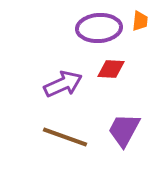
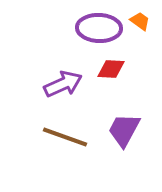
orange trapezoid: rotated 60 degrees counterclockwise
purple ellipse: rotated 6 degrees clockwise
